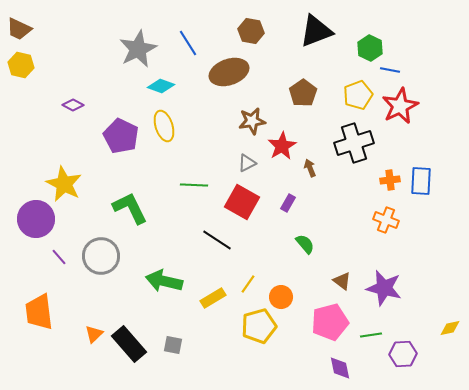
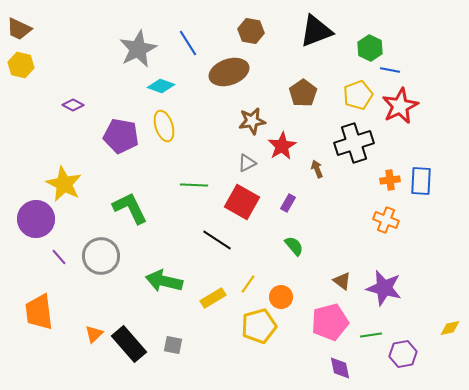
purple pentagon at (121, 136): rotated 16 degrees counterclockwise
brown arrow at (310, 168): moved 7 px right, 1 px down
green semicircle at (305, 244): moved 11 px left, 2 px down
purple hexagon at (403, 354): rotated 8 degrees counterclockwise
